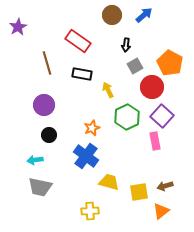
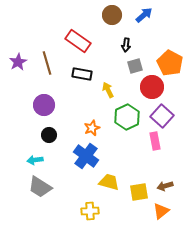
purple star: moved 35 px down
gray square: rotated 14 degrees clockwise
gray trapezoid: rotated 20 degrees clockwise
